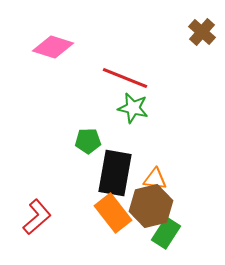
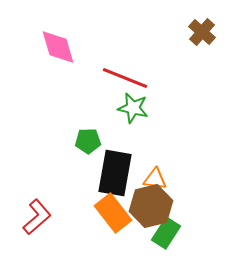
pink diamond: moved 5 px right; rotated 57 degrees clockwise
